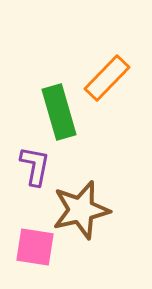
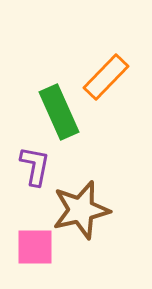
orange rectangle: moved 1 px left, 1 px up
green rectangle: rotated 8 degrees counterclockwise
pink square: rotated 9 degrees counterclockwise
